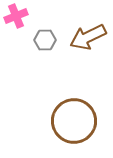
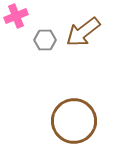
brown arrow: moved 5 px left, 5 px up; rotated 12 degrees counterclockwise
